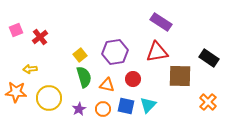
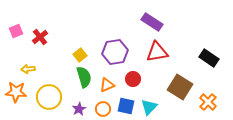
purple rectangle: moved 9 px left
pink square: moved 1 px down
yellow arrow: moved 2 px left
brown square: moved 11 px down; rotated 30 degrees clockwise
orange triangle: rotated 35 degrees counterclockwise
yellow circle: moved 1 px up
cyan triangle: moved 1 px right, 2 px down
